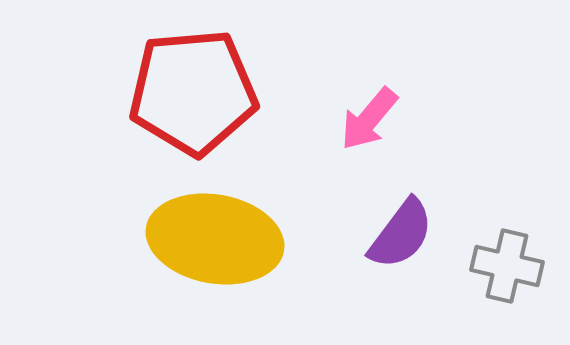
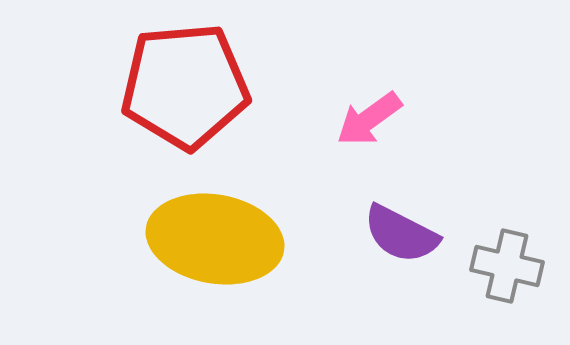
red pentagon: moved 8 px left, 6 px up
pink arrow: rotated 14 degrees clockwise
purple semicircle: rotated 80 degrees clockwise
